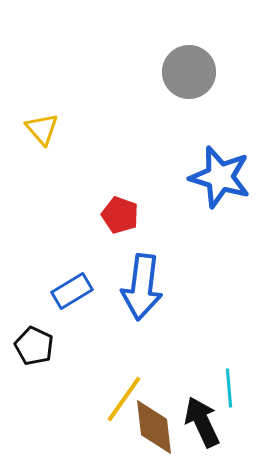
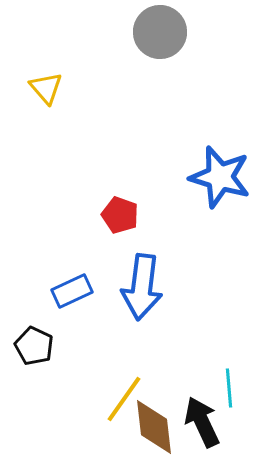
gray circle: moved 29 px left, 40 px up
yellow triangle: moved 4 px right, 41 px up
blue rectangle: rotated 6 degrees clockwise
